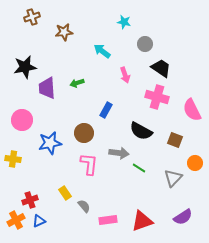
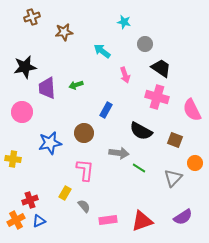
green arrow: moved 1 px left, 2 px down
pink circle: moved 8 px up
pink L-shape: moved 4 px left, 6 px down
yellow rectangle: rotated 64 degrees clockwise
